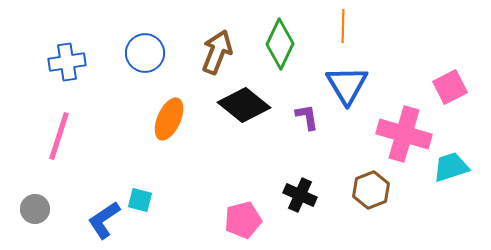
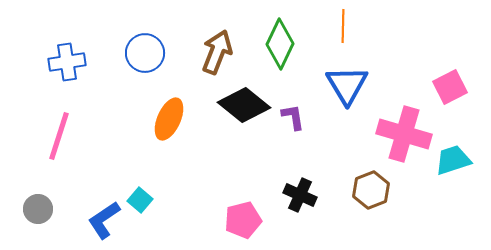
purple L-shape: moved 14 px left
cyan trapezoid: moved 2 px right, 7 px up
cyan square: rotated 25 degrees clockwise
gray circle: moved 3 px right
